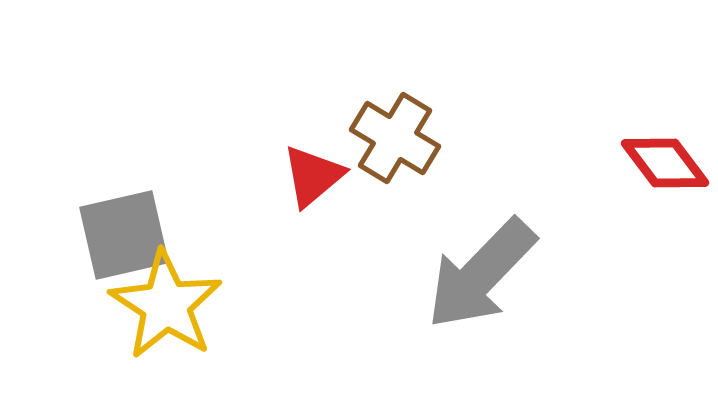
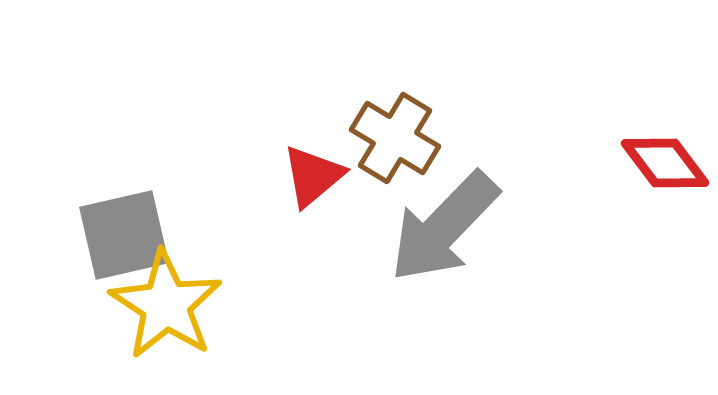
gray arrow: moved 37 px left, 47 px up
